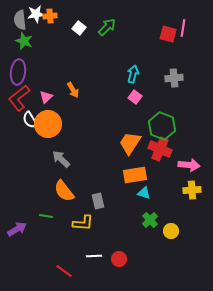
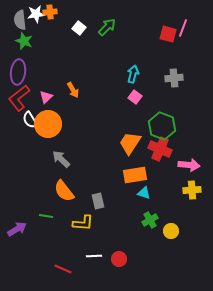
orange cross: moved 4 px up
pink line: rotated 12 degrees clockwise
green cross: rotated 14 degrees clockwise
red line: moved 1 px left, 2 px up; rotated 12 degrees counterclockwise
